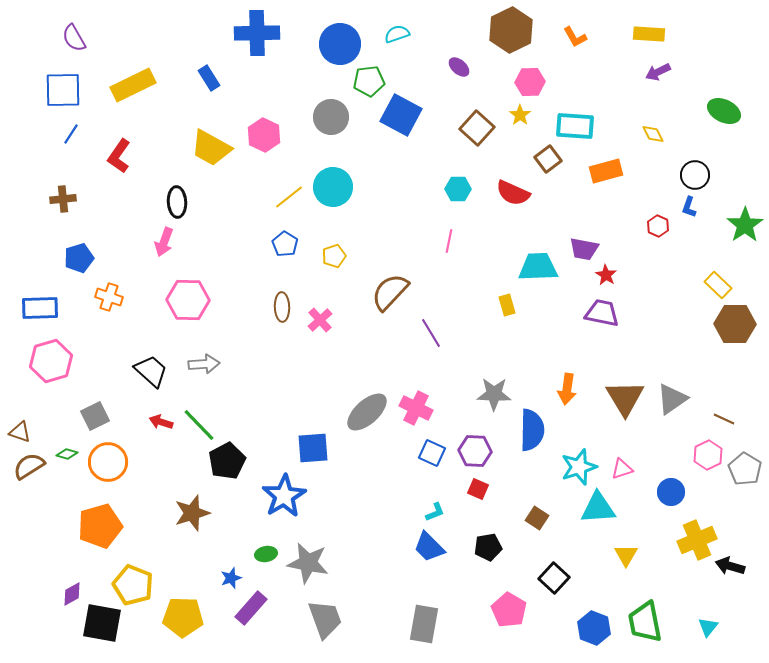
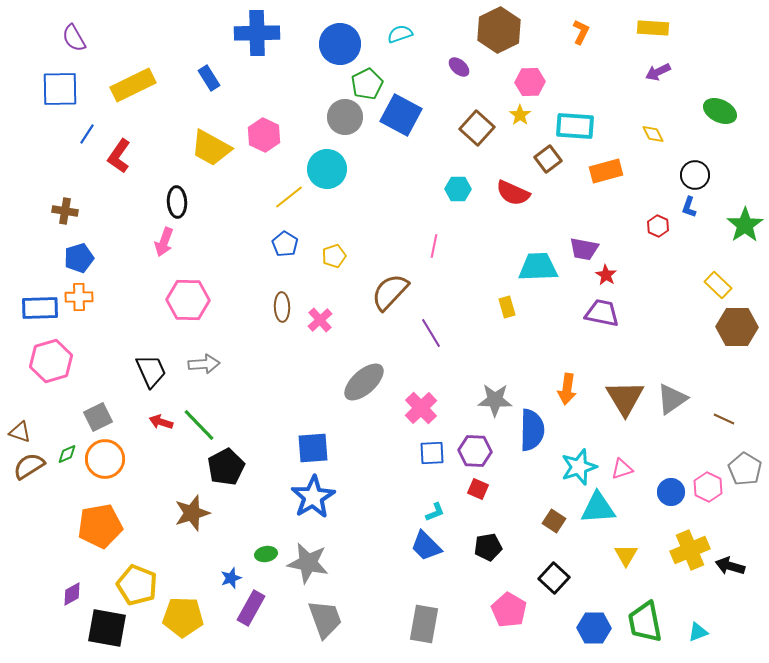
brown hexagon at (511, 30): moved 12 px left
cyan semicircle at (397, 34): moved 3 px right
yellow rectangle at (649, 34): moved 4 px right, 6 px up
orange L-shape at (575, 37): moved 6 px right, 5 px up; rotated 125 degrees counterclockwise
green pentagon at (369, 81): moved 2 px left, 3 px down; rotated 20 degrees counterclockwise
blue square at (63, 90): moved 3 px left, 1 px up
green ellipse at (724, 111): moved 4 px left
gray circle at (331, 117): moved 14 px right
blue line at (71, 134): moved 16 px right
cyan circle at (333, 187): moved 6 px left, 18 px up
brown cross at (63, 199): moved 2 px right, 12 px down; rotated 15 degrees clockwise
pink line at (449, 241): moved 15 px left, 5 px down
orange cross at (109, 297): moved 30 px left; rotated 20 degrees counterclockwise
yellow rectangle at (507, 305): moved 2 px down
brown hexagon at (735, 324): moved 2 px right, 3 px down
black trapezoid at (151, 371): rotated 24 degrees clockwise
gray star at (494, 394): moved 1 px right, 6 px down
pink cross at (416, 408): moved 5 px right; rotated 20 degrees clockwise
gray ellipse at (367, 412): moved 3 px left, 30 px up
gray square at (95, 416): moved 3 px right, 1 px down
blue square at (432, 453): rotated 28 degrees counterclockwise
green diamond at (67, 454): rotated 40 degrees counterclockwise
pink hexagon at (708, 455): moved 32 px down; rotated 8 degrees counterclockwise
black pentagon at (227, 461): moved 1 px left, 6 px down
orange circle at (108, 462): moved 3 px left, 3 px up
blue star at (284, 496): moved 29 px right, 1 px down
brown square at (537, 518): moved 17 px right, 3 px down
orange pentagon at (100, 526): rotated 6 degrees clockwise
yellow cross at (697, 540): moved 7 px left, 10 px down
blue trapezoid at (429, 547): moved 3 px left, 1 px up
yellow pentagon at (133, 585): moved 4 px right
purple rectangle at (251, 608): rotated 12 degrees counterclockwise
black square at (102, 623): moved 5 px right, 5 px down
cyan triangle at (708, 627): moved 10 px left, 5 px down; rotated 30 degrees clockwise
blue hexagon at (594, 628): rotated 20 degrees counterclockwise
